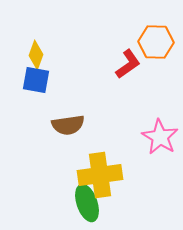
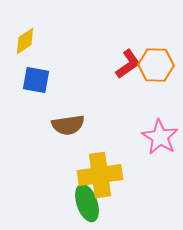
orange hexagon: moved 23 px down
yellow diamond: moved 11 px left, 14 px up; rotated 36 degrees clockwise
